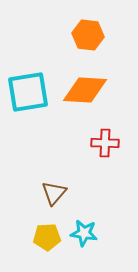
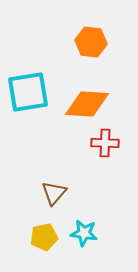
orange hexagon: moved 3 px right, 7 px down
orange diamond: moved 2 px right, 14 px down
yellow pentagon: moved 3 px left; rotated 8 degrees counterclockwise
